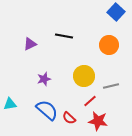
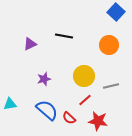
red line: moved 5 px left, 1 px up
